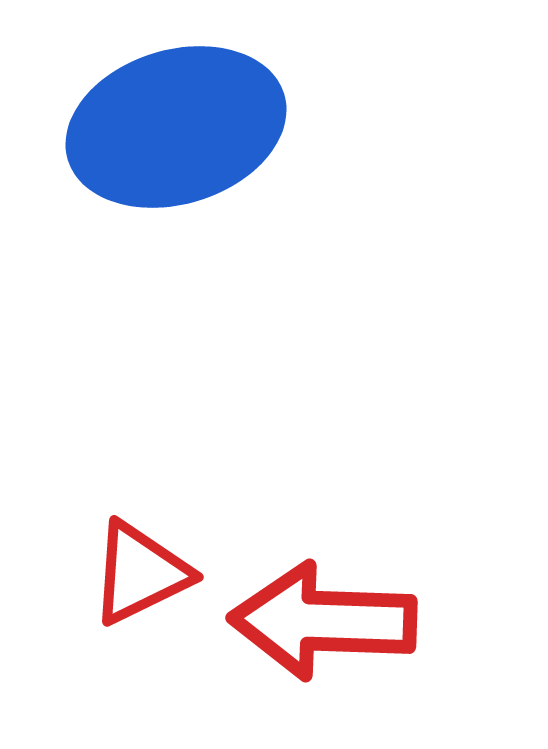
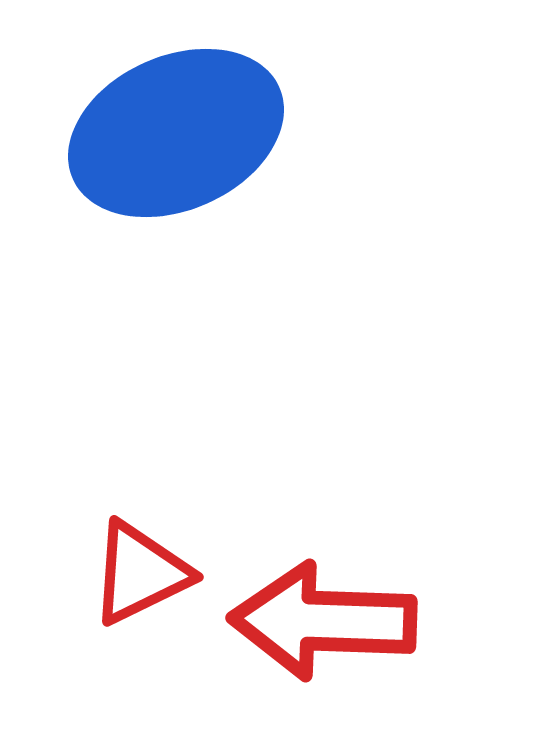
blue ellipse: moved 6 px down; rotated 7 degrees counterclockwise
